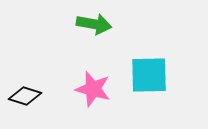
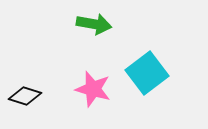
cyan square: moved 2 px left, 2 px up; rotated 36 degrees counterclockwise
